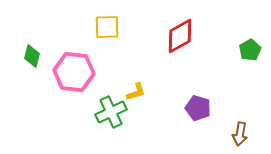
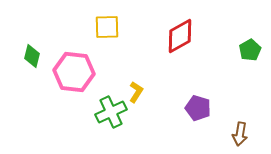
yellow L-shape: rotated 40 degrees counterclockwise
